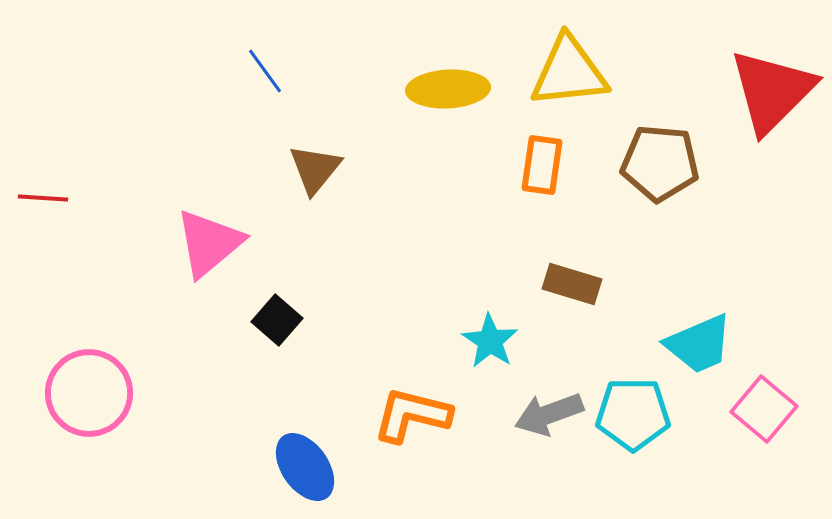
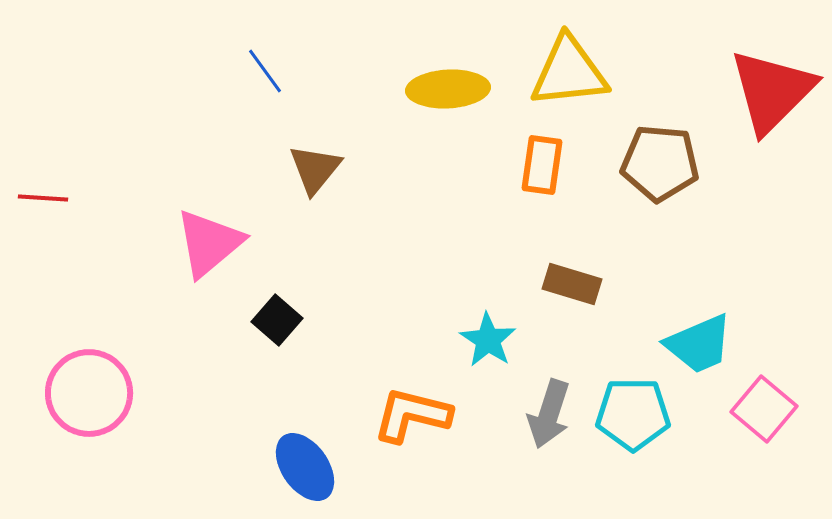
cyan star: moved 2 px left, 1 px up
gray arrow: rotated 52 degrees counterclockwise
